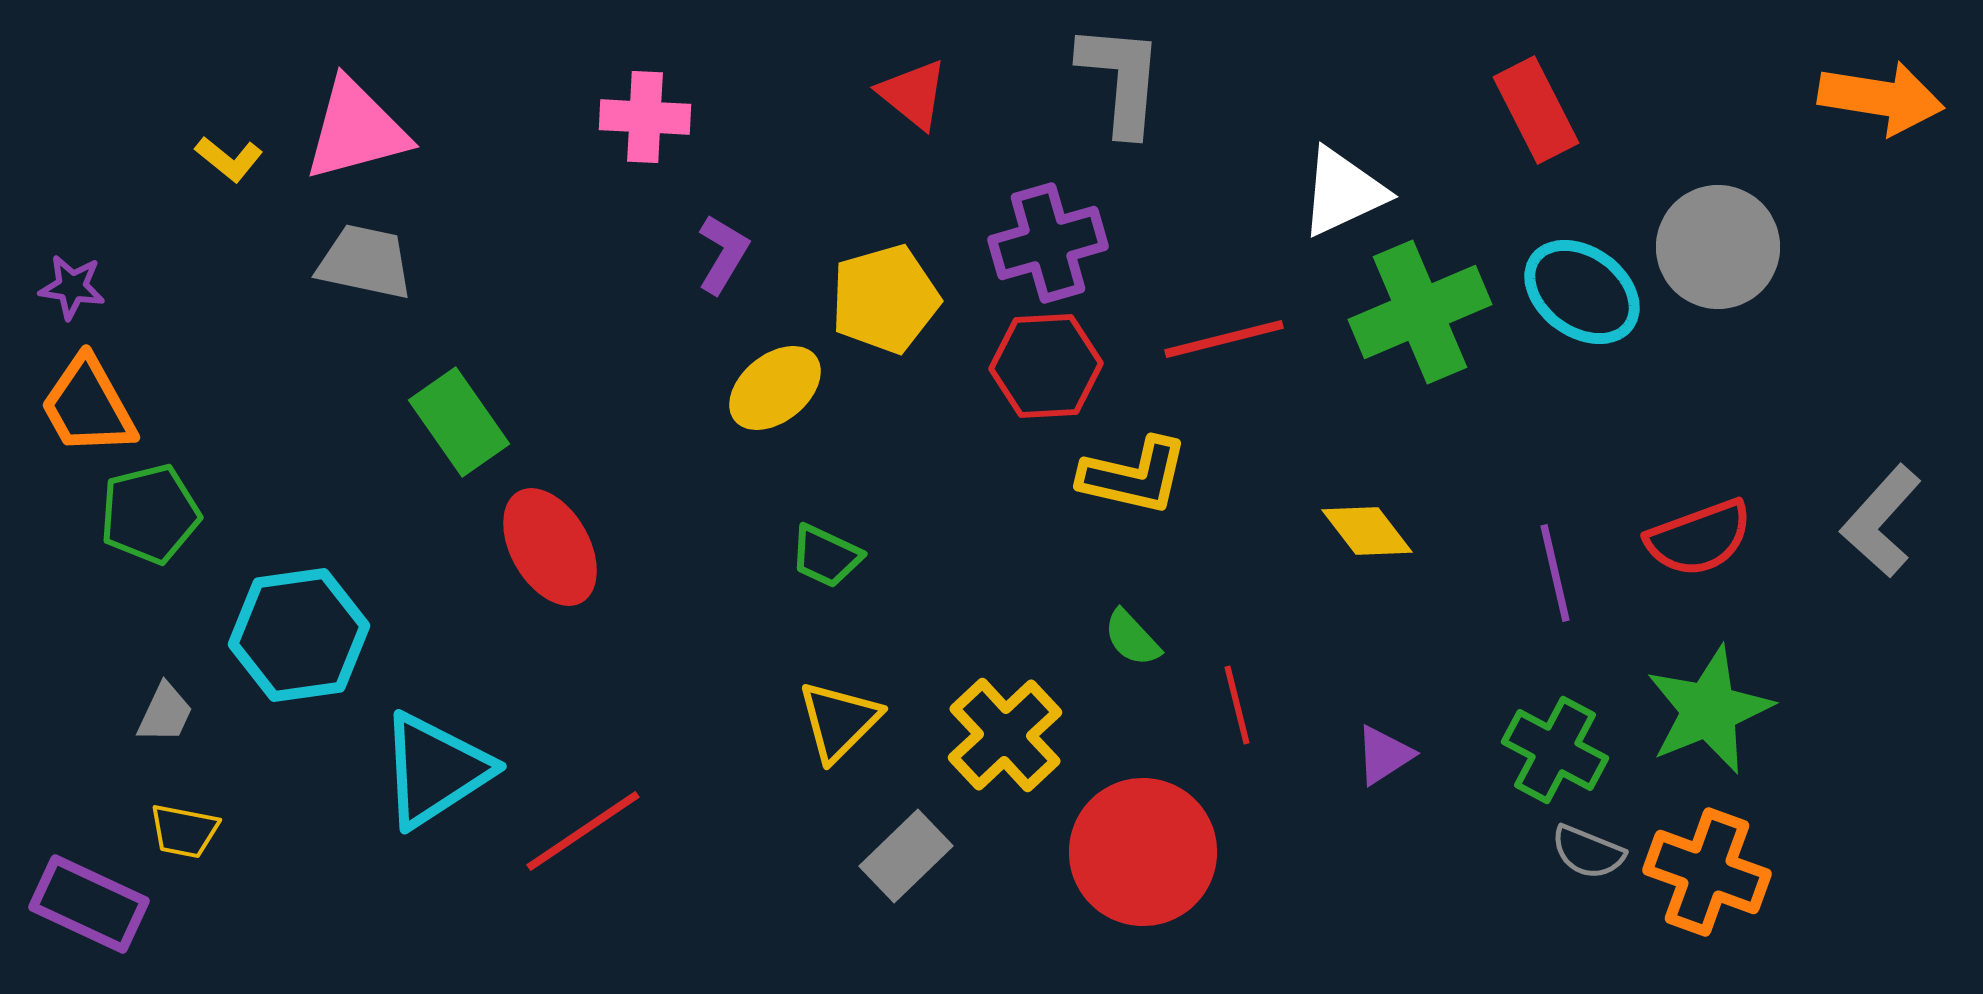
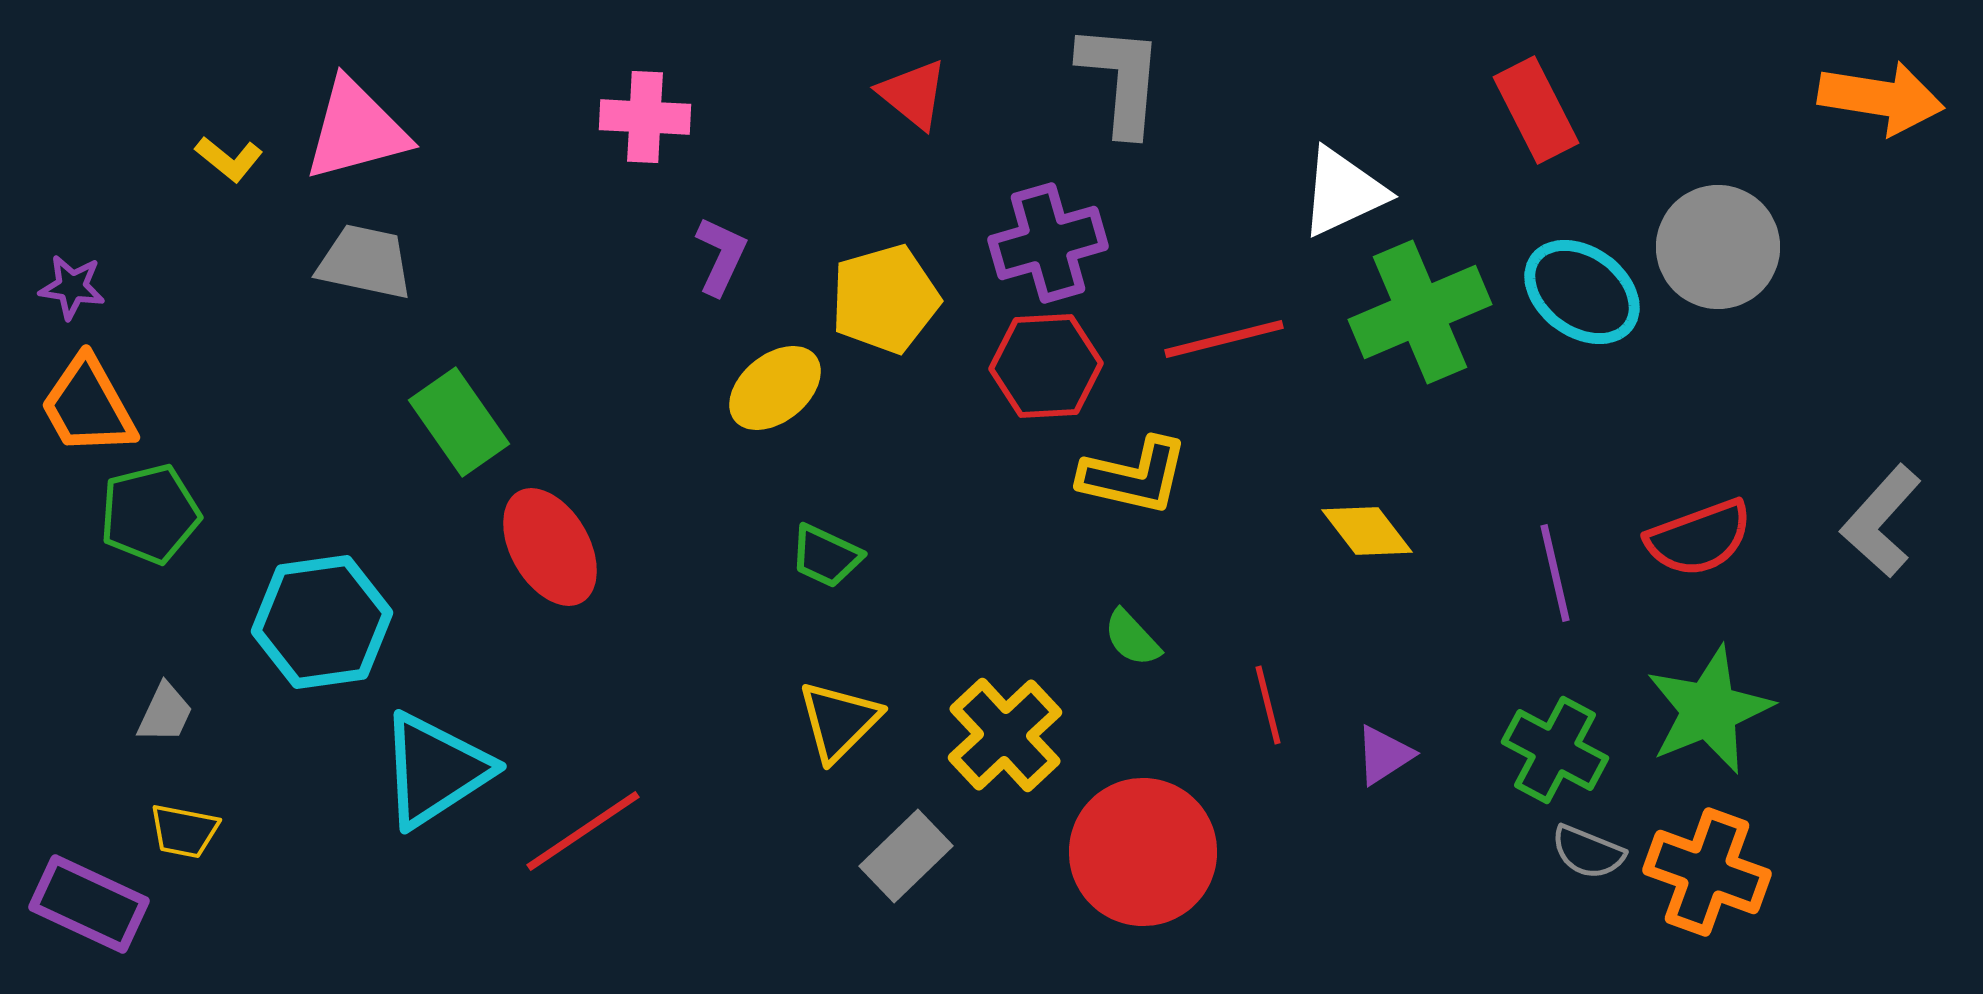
purple L-shape at (723, 254): moved 2 px left, 2 px down; rotated 6 degrees counterclockwise
cyan hexagon at (299, 635): moved 23 px right, 13 px up
red line at (1237, 705): moved 31 px right
